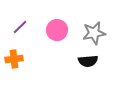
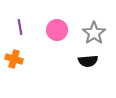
purple line: rotated 56 degrees counterclockwise
gray star: rotated 25 degrees counterclockwise
orange cross: rotated 24 degrees clockwise
